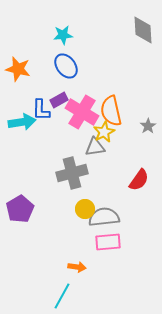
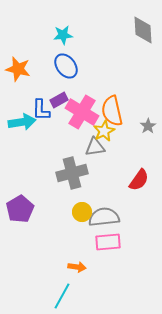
orange semicircle: moved 1 px right
yellow star: moved 1 px up
yellow circle: moved 3 px left, 3 px down
